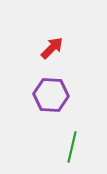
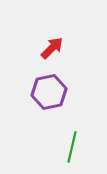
purple hexagon: moved 2 px left, 3 px up; rotated 16 degrees counterclockwise
